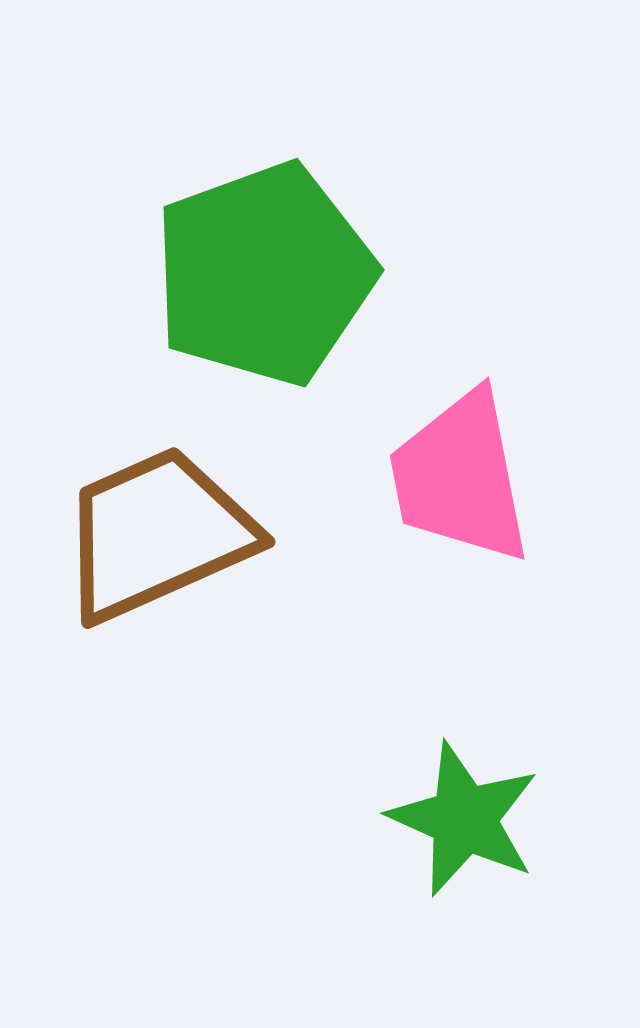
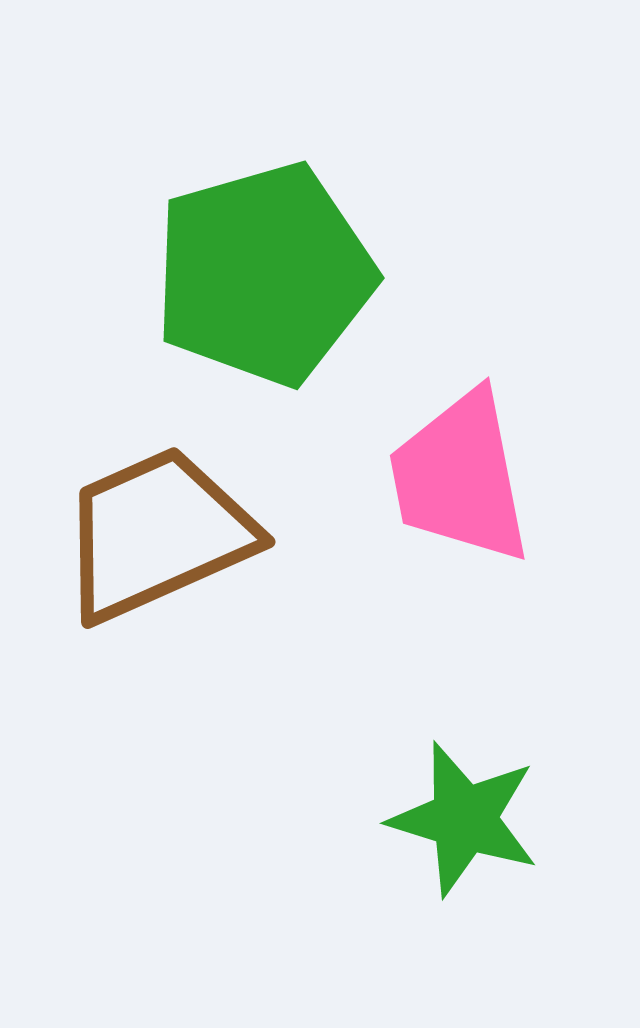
green pentagon: rotated 4 degrees clockwise
green star: rotated 7 degrees counterclockwise
